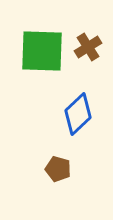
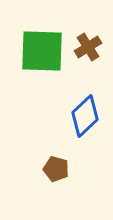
blue diamond: moved 7 px right, 2 px down
brown pentagon: moved 2 px left
